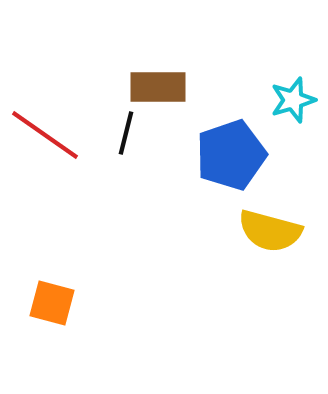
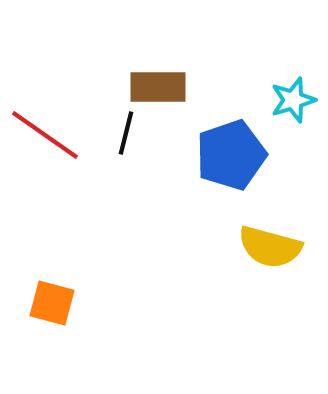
yellow semicircle: moved 16 px down
